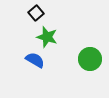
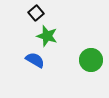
green star: moved 1 px up
green circle: moved 1 px right, 1 px down
